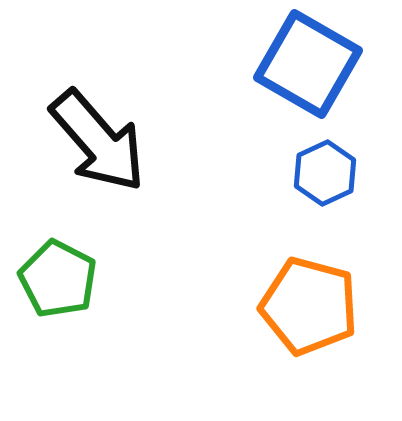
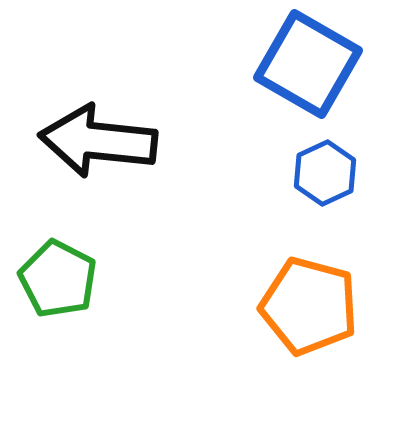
black arrow: rotated 137 degrees clockwise
